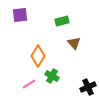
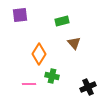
orange diamond: moved 1 px right, 2 px up
green cross: rotated 16 degrees counterclockwise
pink line: rotated 32 degrees clockwise
